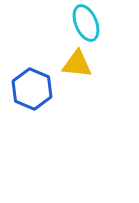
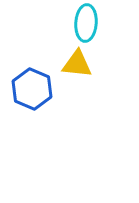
cyan ellipse: rotated 27 degrees clockwise
